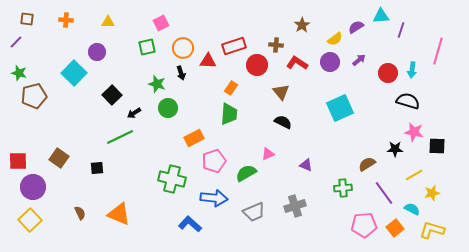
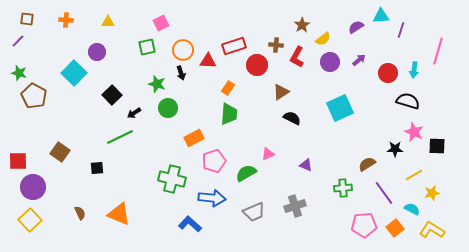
yellow semicircle at (335, 39): moved 12 px left
purple line at (16, 42): moved 2 px right, 1 px up
orange circle at (183, 48): moved 2 px down
red L-shape at (297, 63): moved 6 px up; rotated 95 degrees counterclockwise
cyan arrow at (412, 70): moved 2 px right
orange rectangle at (231, 88): moved 3 px left
brown triangle at (281, 92): rotated 36 degrees clockwise
brown pentagon at (34, 96): rotated 30 degrees counterclockwise
black semicircle at (283, 122): moved 9 px right, 4 px up
pink star at (414, 132): rotated 12 degrees clockwise
brown square at (59, 158): moved 1 px right, 6 px up
blue arrow at (214, 198): moved 2 px left
yellow L-shape at (432, 230): rotated 15 degrees clockwise
